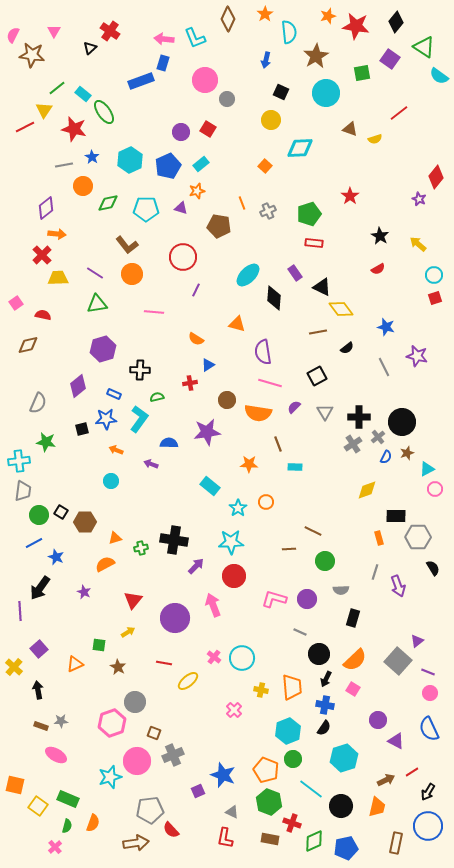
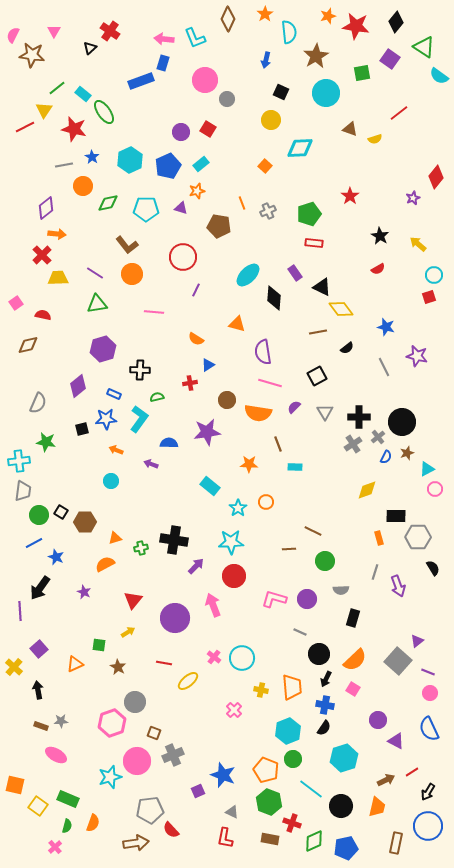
purple star at (419, 199): moved 6 px left, 1 px up; rotated 24 degrees clockwise
red square at (435, 298): moved 6 px left, 1 px up
